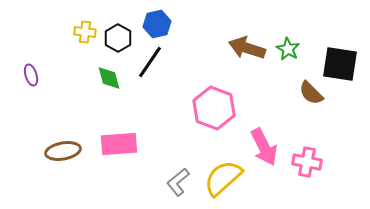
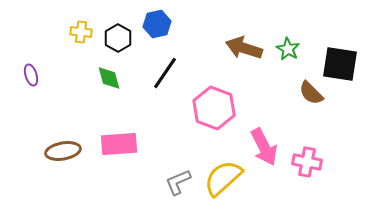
yellow cross: moved 4 px left
brown arrow: moved 3 px left
black line: moved 15 px right, 11 px down
gray L-shape: rotated 16 degrees clockwise
